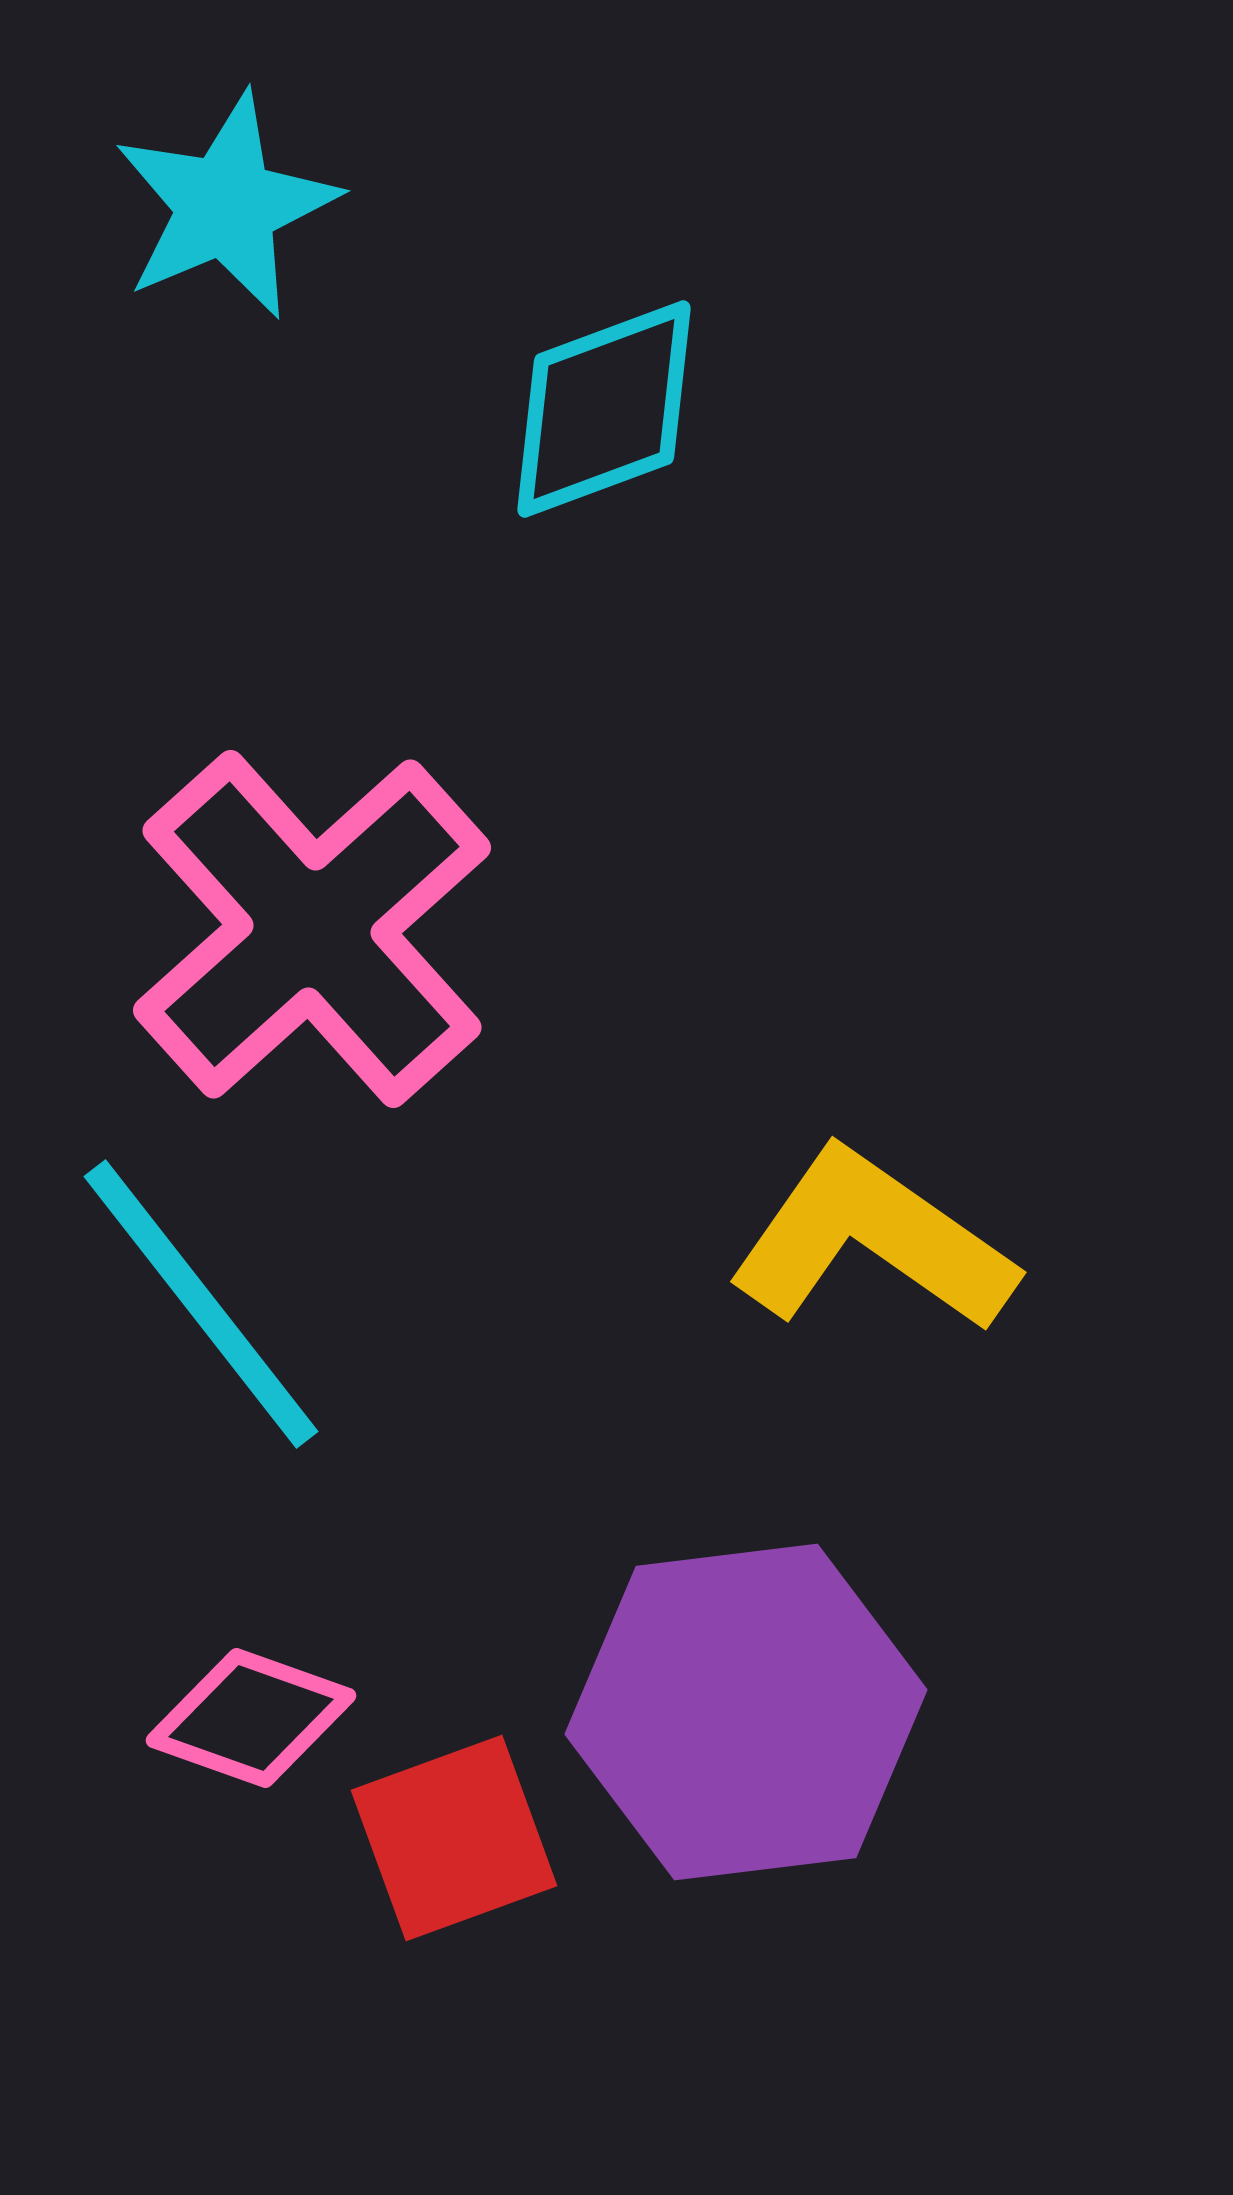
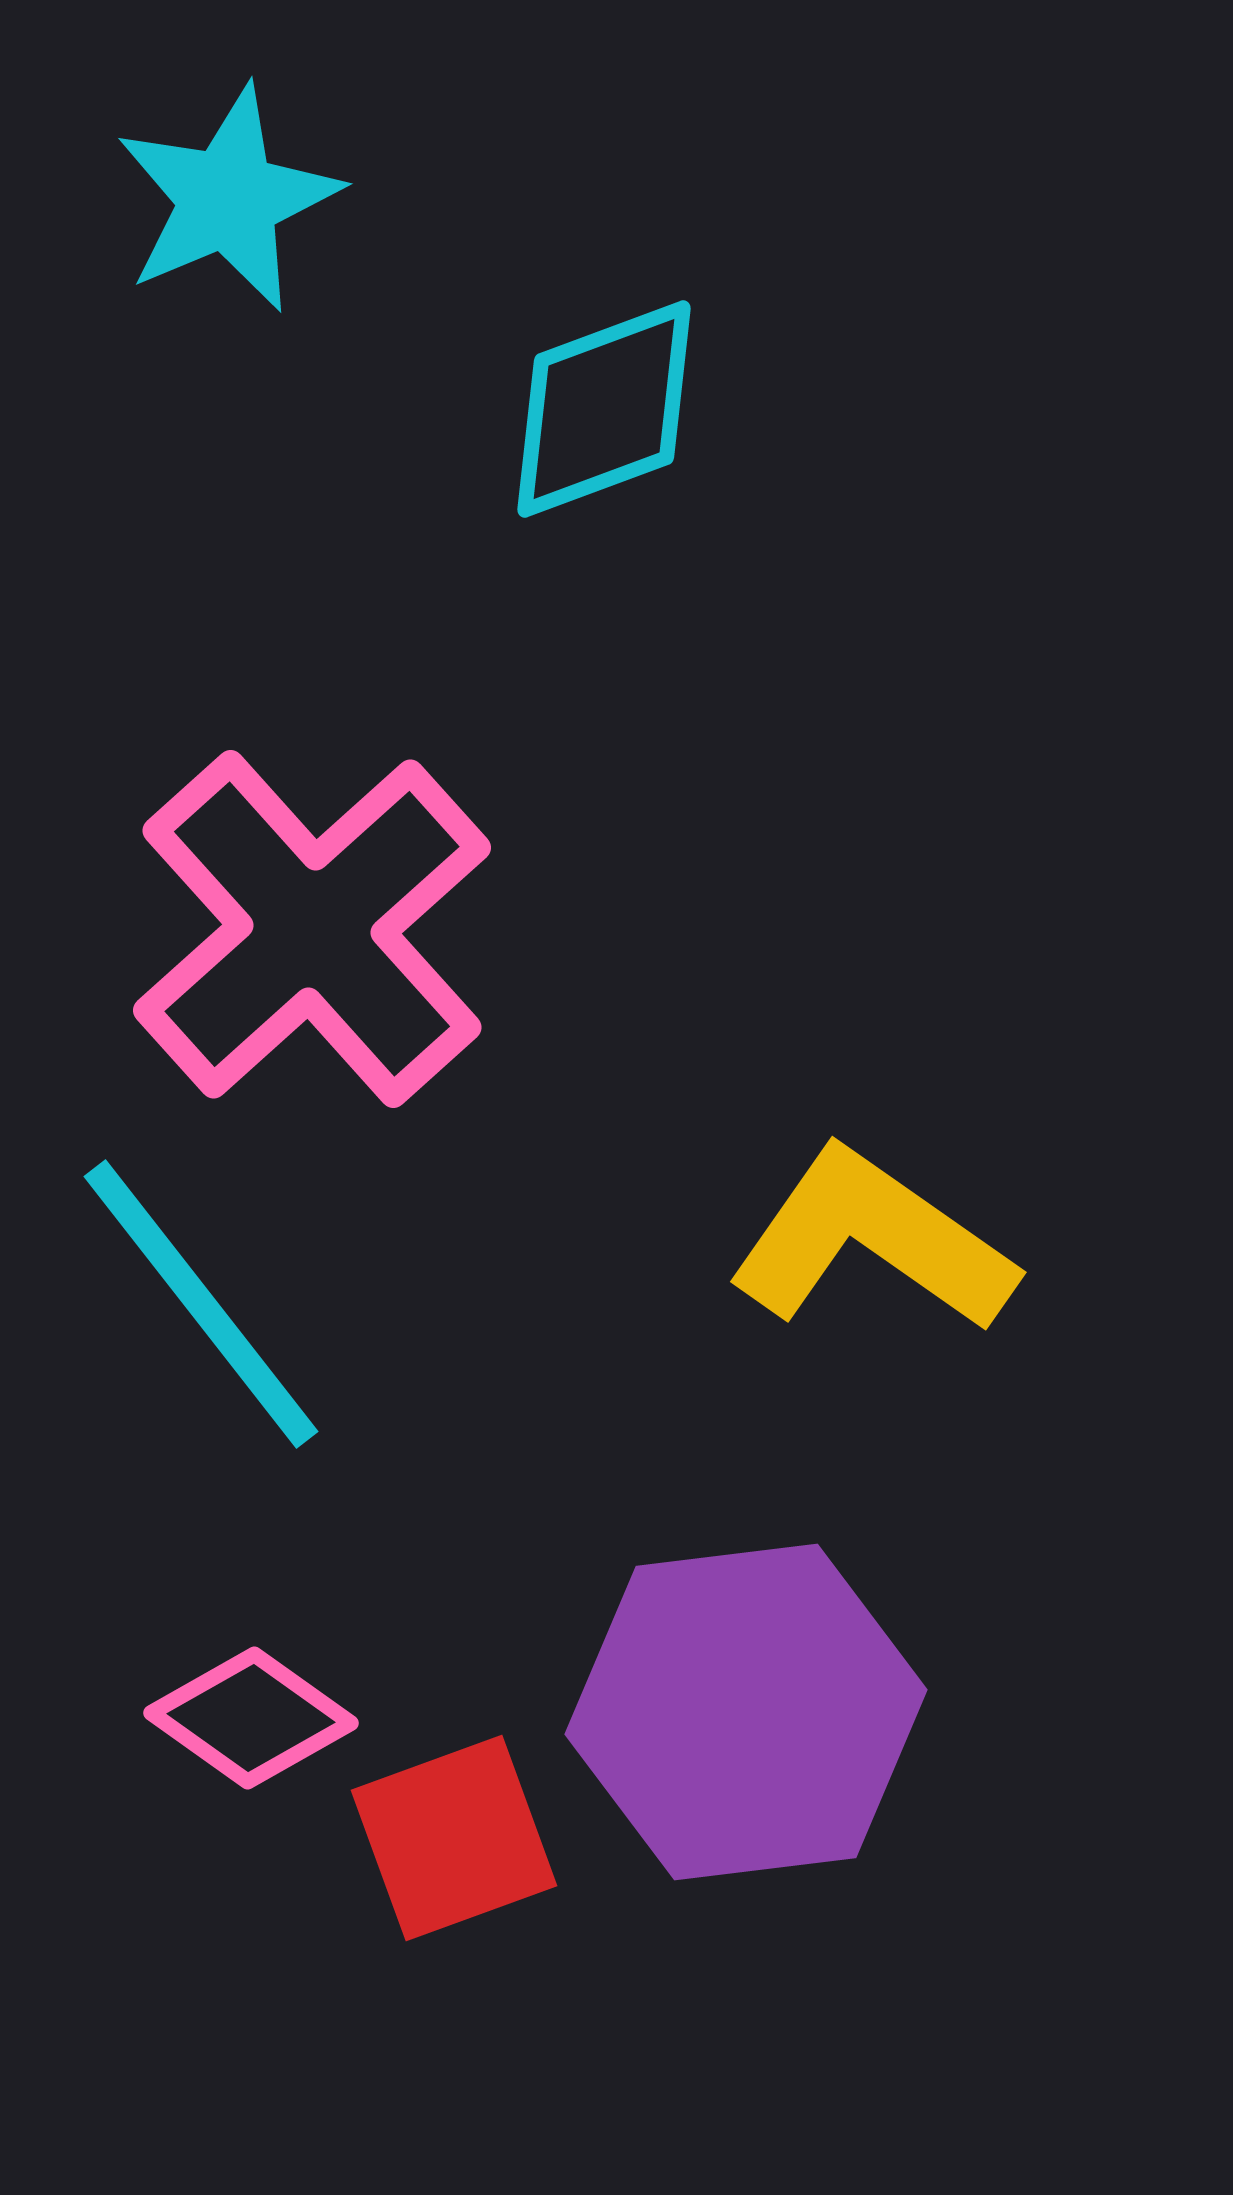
cyan star: moved 2 px right, 7 px up
pink diamond: rotated 16 degrees clockwise
